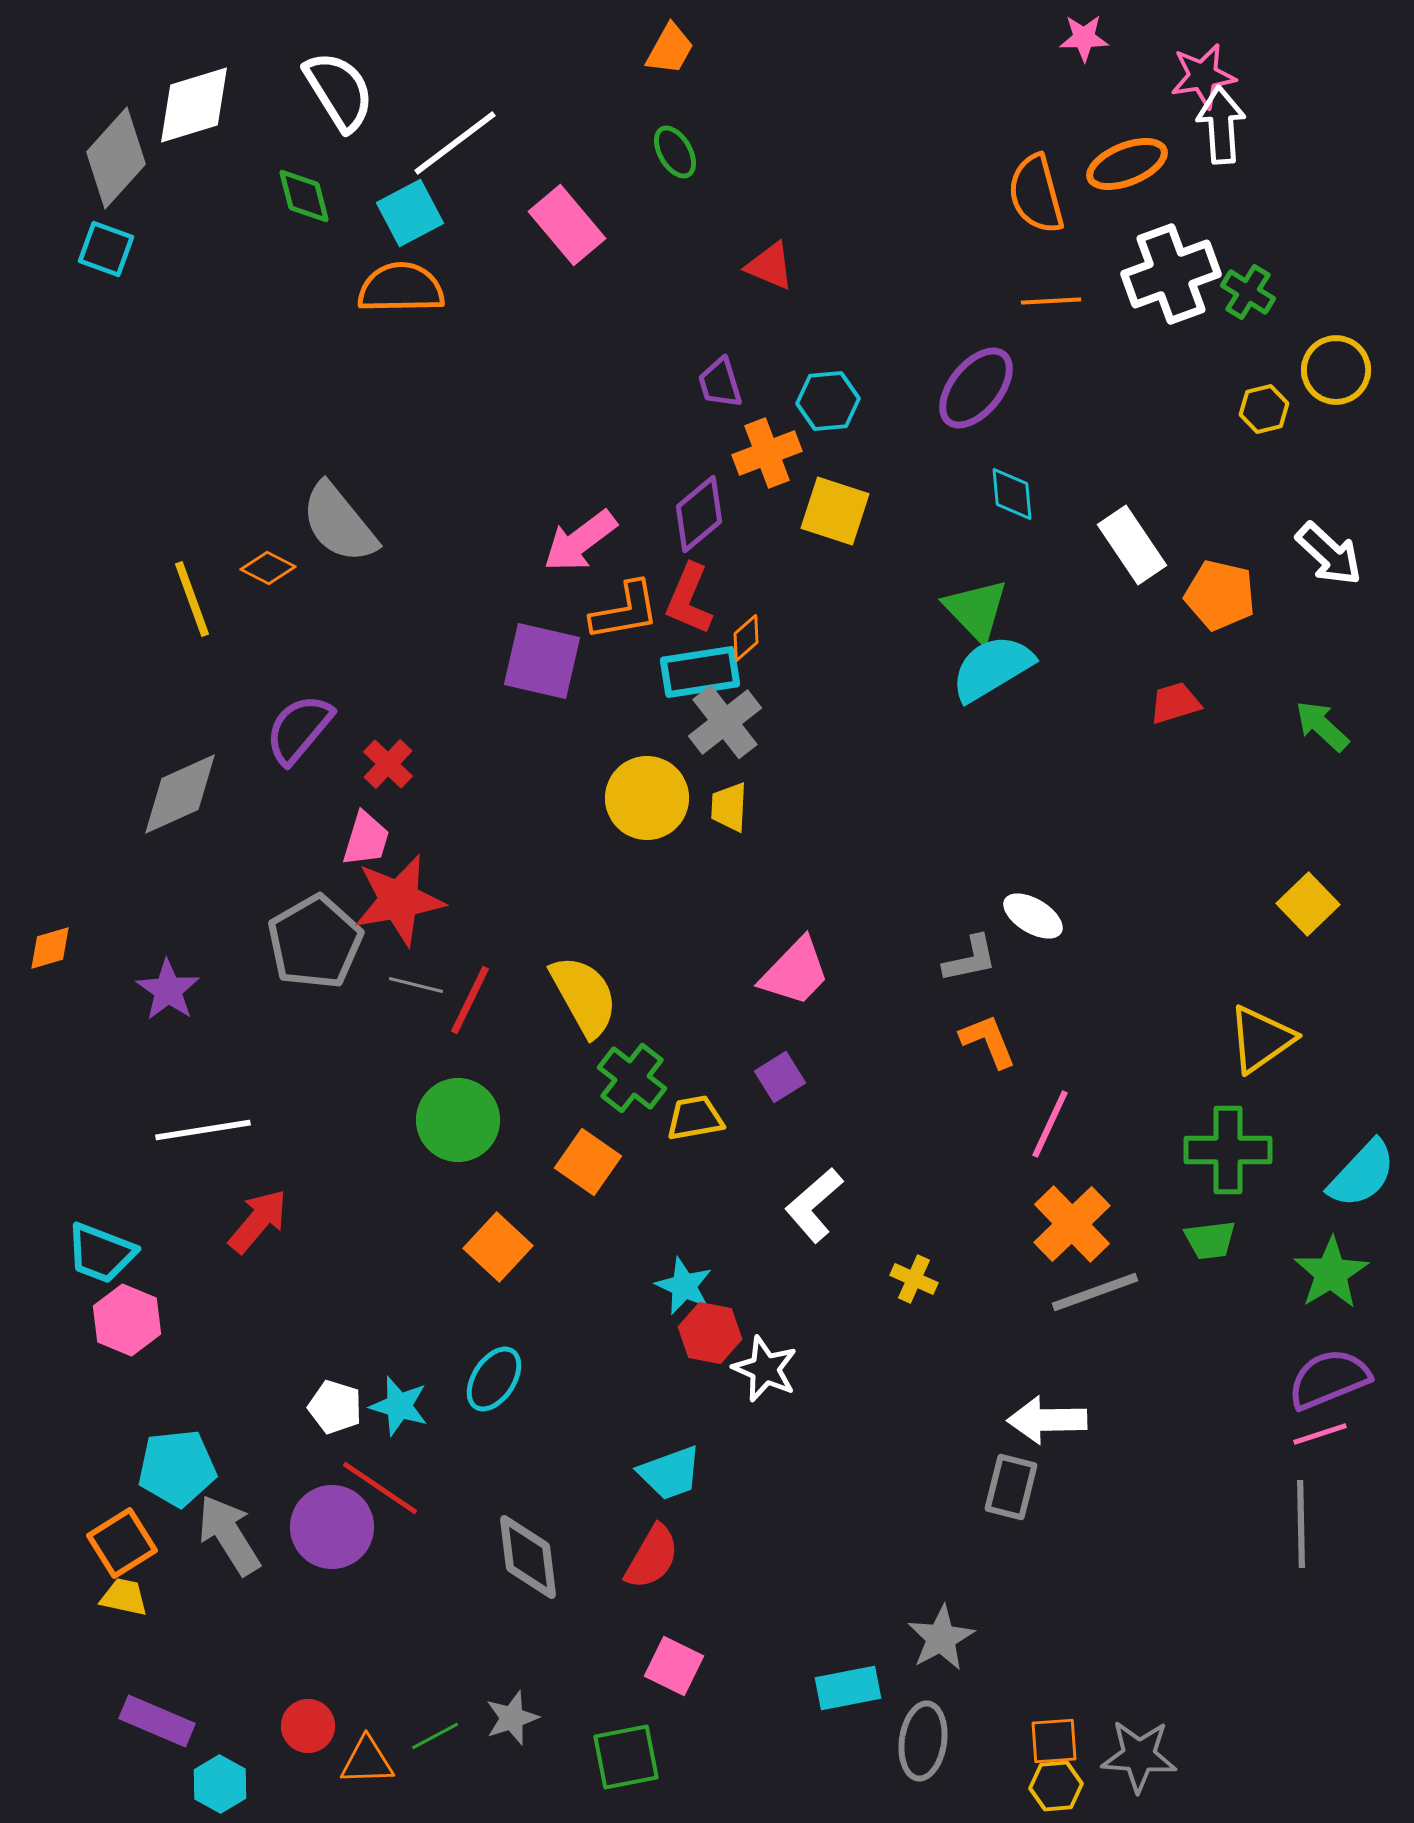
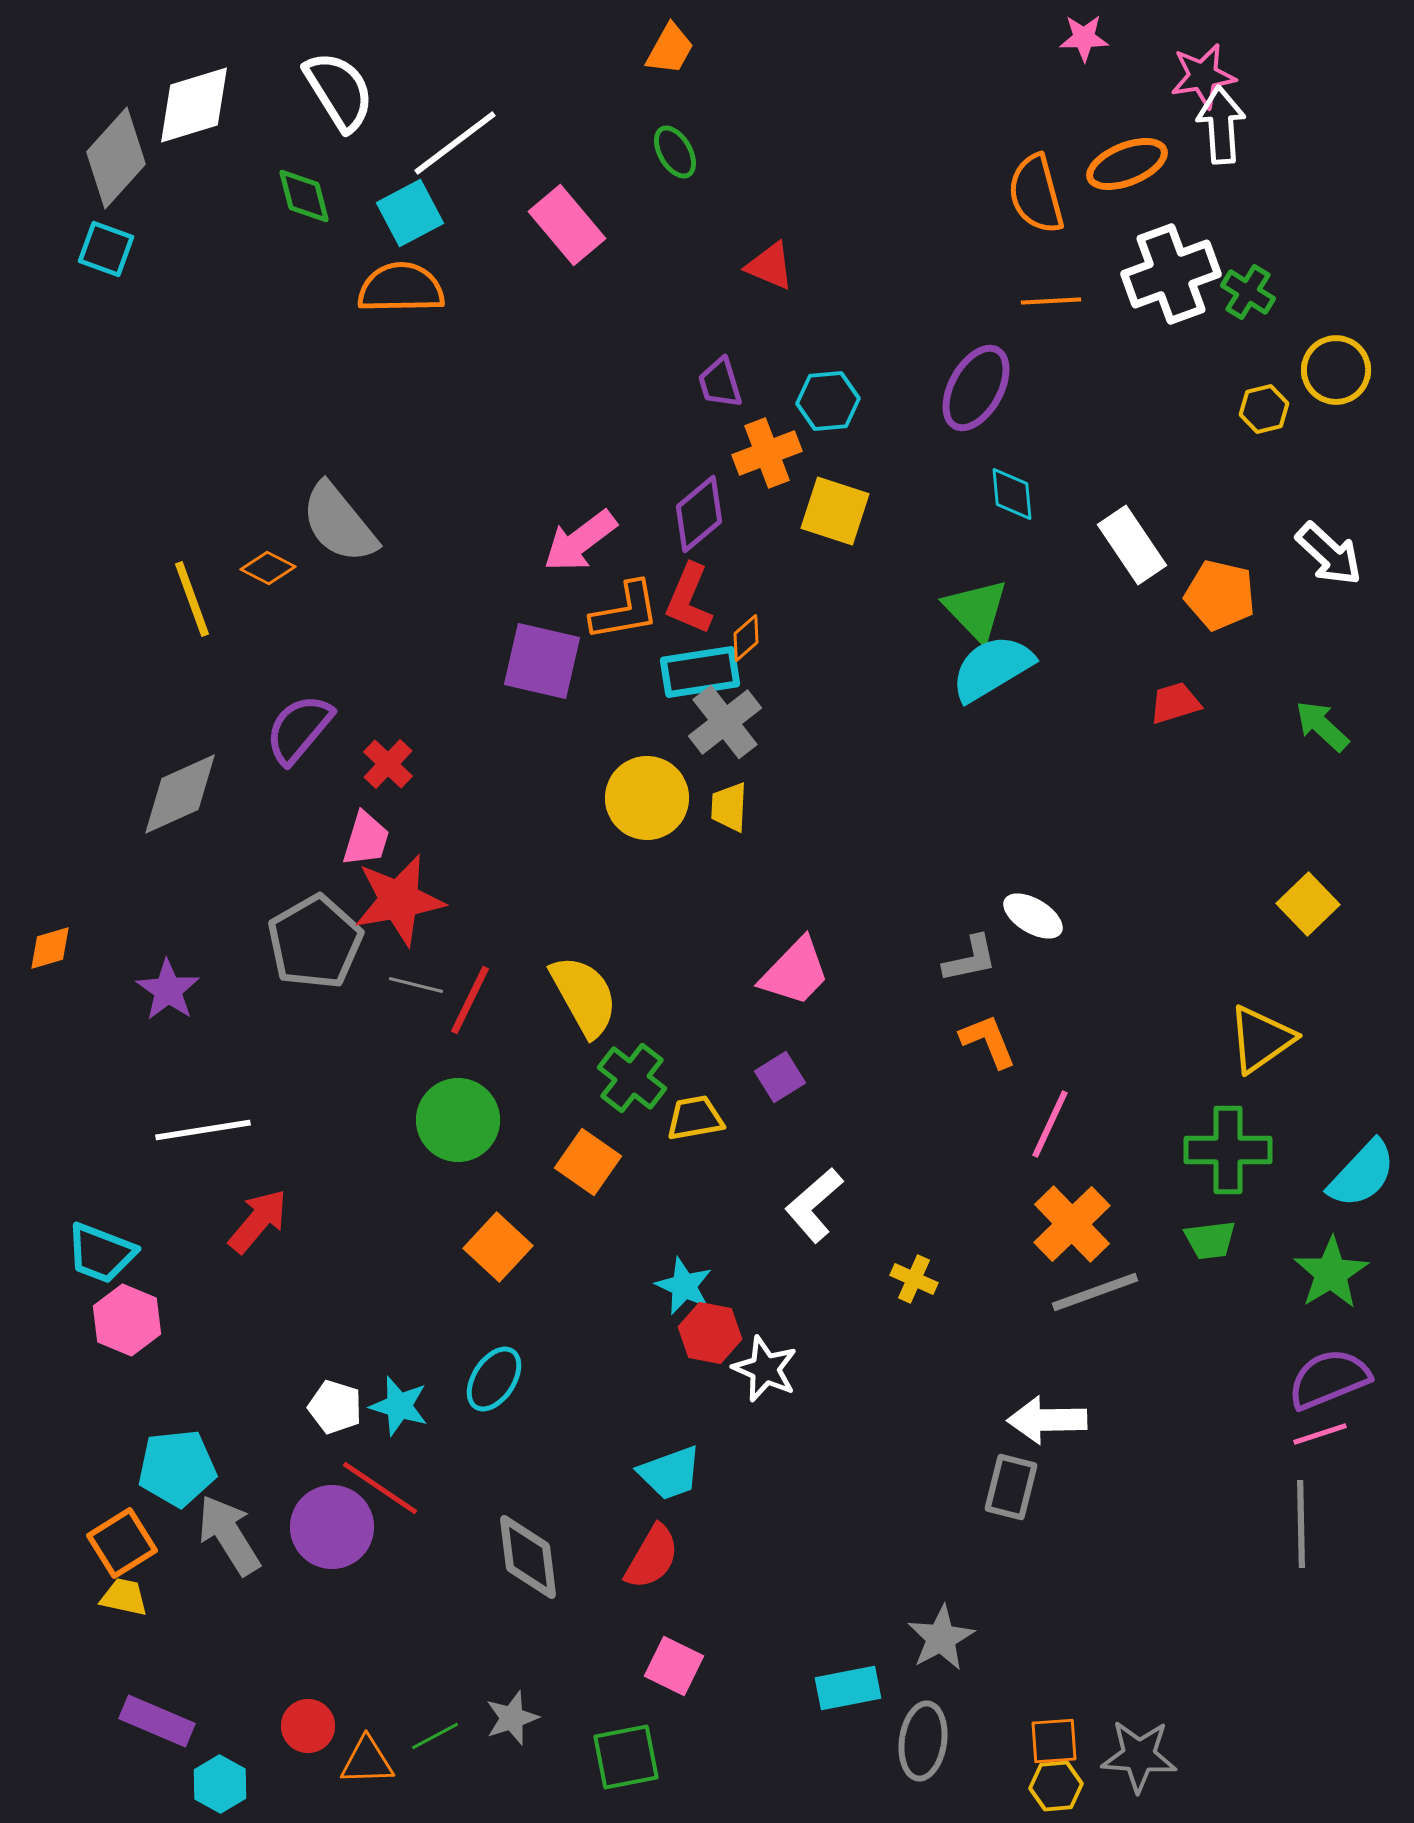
purple ellipse at (976, 388): rotated 10 degrees counterclockwise
